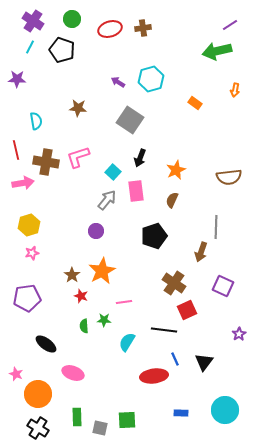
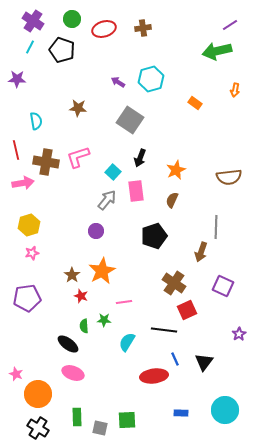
red ellipse at (110, 29): moved 6 px left
black ellipse at (46, 344): moved 22 px right
